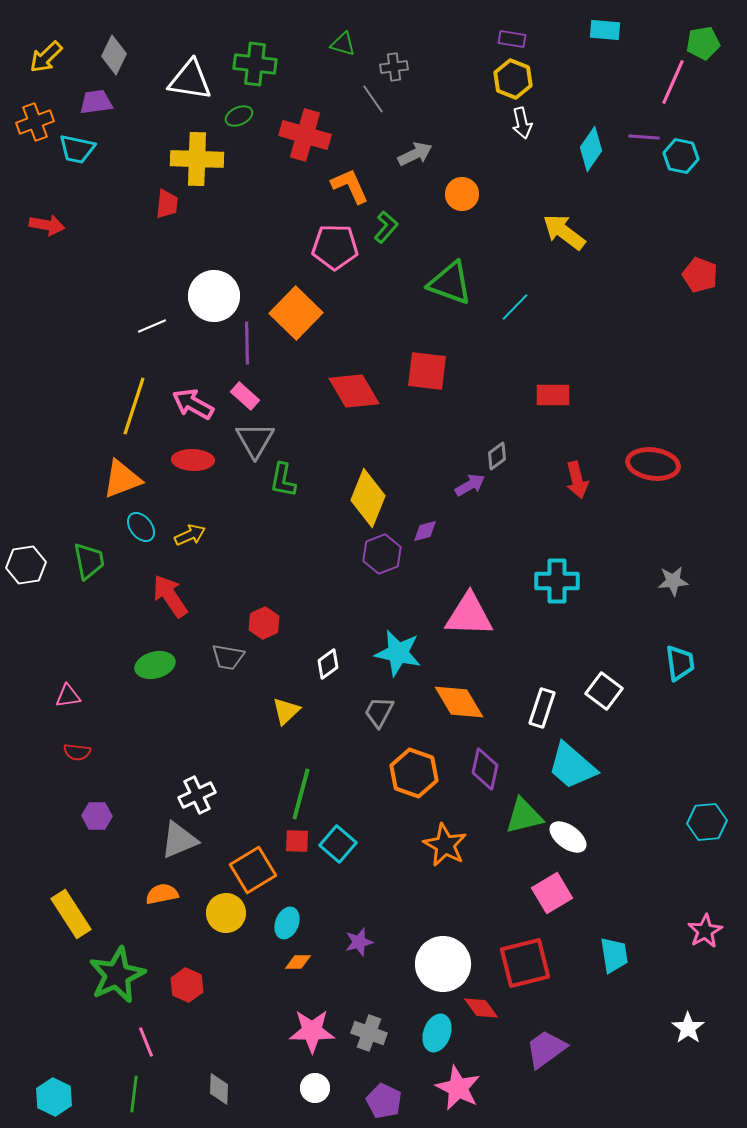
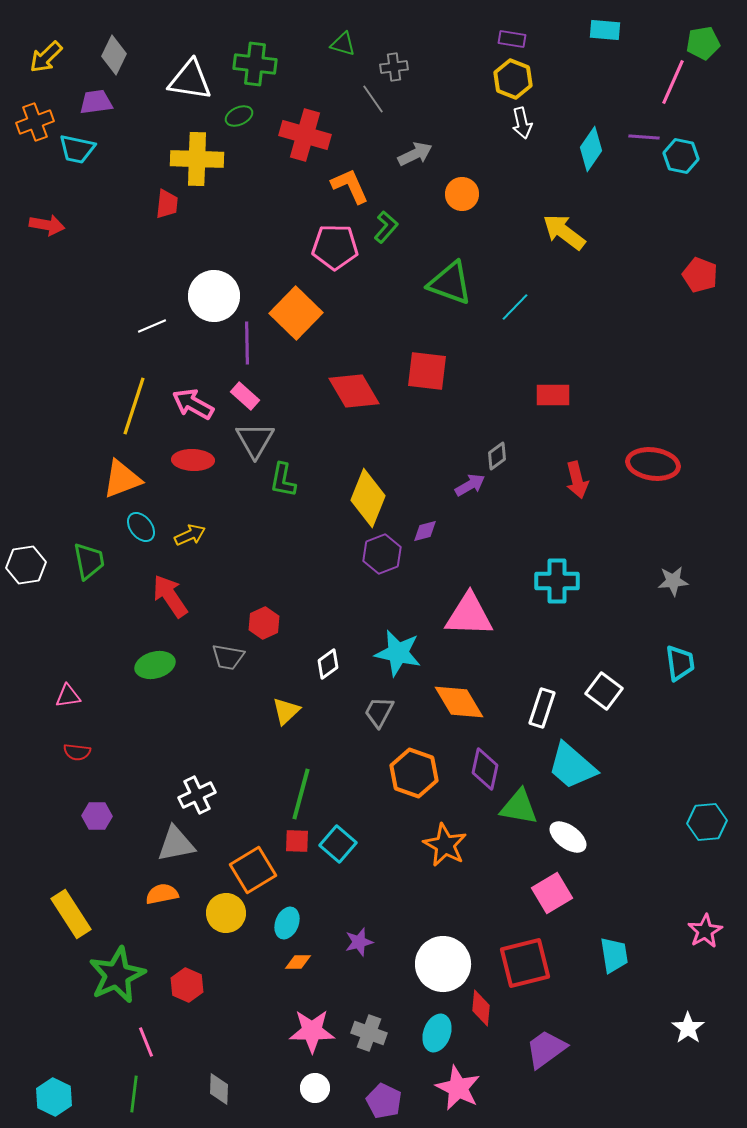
green triangle at (524, 816): moved 5 px left, 9 px up; rotated 24 degrees clockwise
gray triangle at (179, 840): moved 3 px left, 4 px down; rotated 12 degrees clockwise
red diamond at (481, 1008): rotated 42 degrees clockwise
